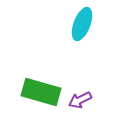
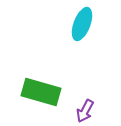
purple arrow: moved 5 px right, 11 px down; rotated 35 degrees counterclockwise
